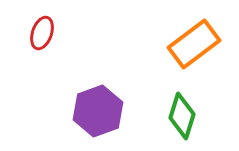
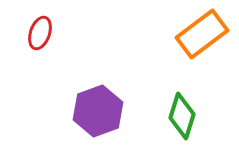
red ellipse: moved 2 px left
orange rectangle: moved 8 px right, 10 px up
